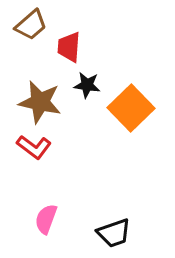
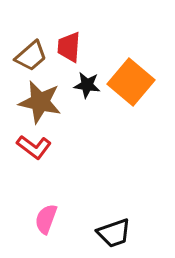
brown trapezoid: moved 31 px down
orange square: moved 26 px up; rotated 6 degrees counterclockwise
